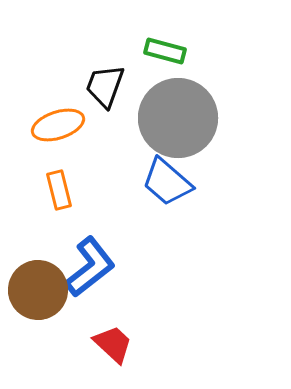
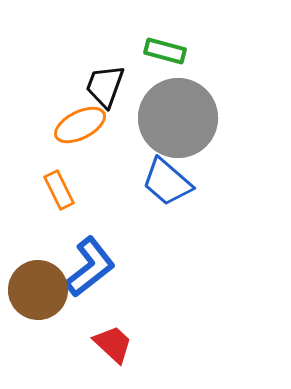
orange ellipse: moved 22 px right; rotated 9 degrees counterclockwise
orange rectangle: rotated 12 degrees counterclockwise
